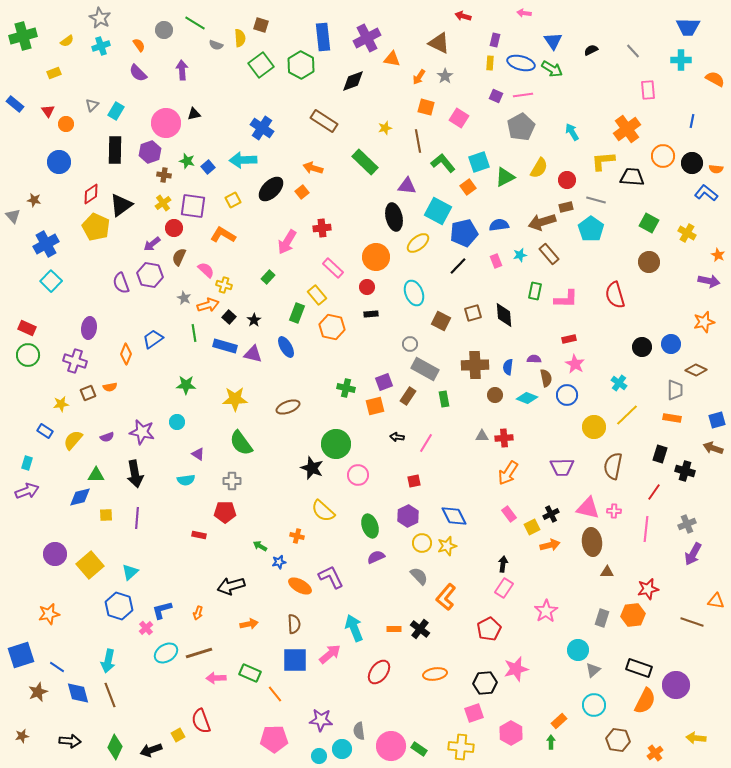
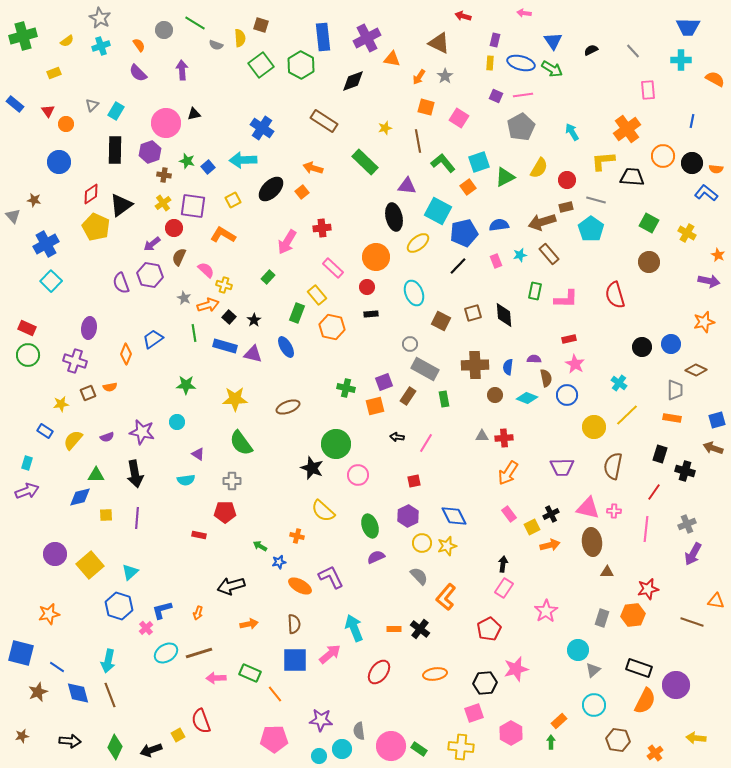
blue square at (21, 655): moved 2 px up; rotated 32 degrees clockwise
